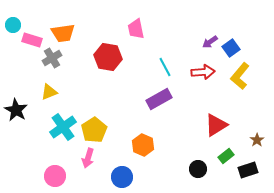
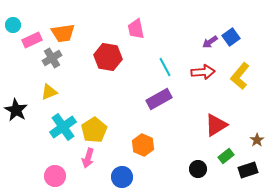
pink rectangle: rotated 42 degrees counterclockwise
blue square: moved 11 px up
